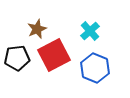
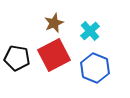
brown star: moved 17 px right, 6 px up
black pentagon: rotated 15 degrees clockwise
